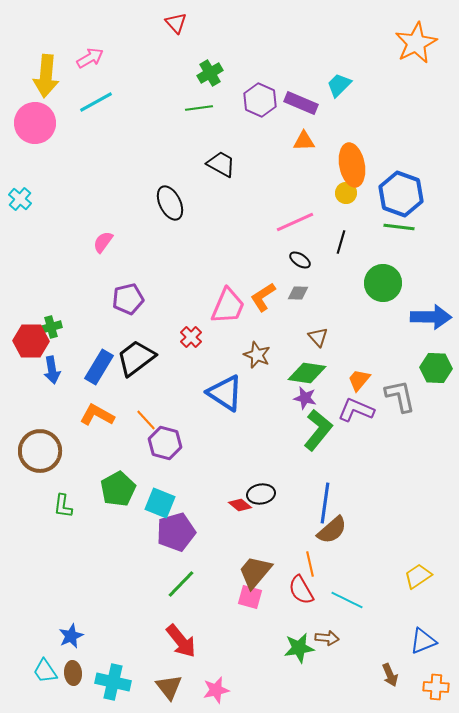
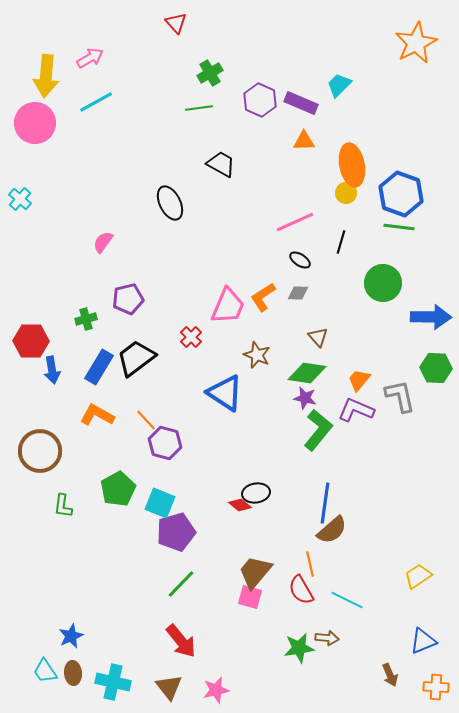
green cross at (51, 327): moved 35 px right, 8 px up
black ellipse at (261, 494): moved 5 px left, 1 px up
